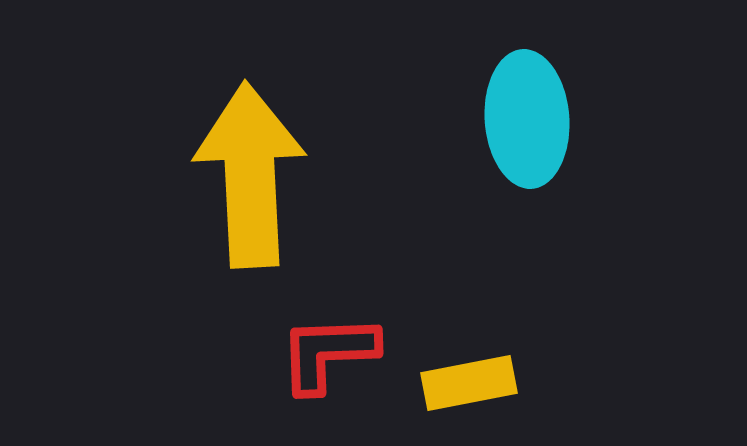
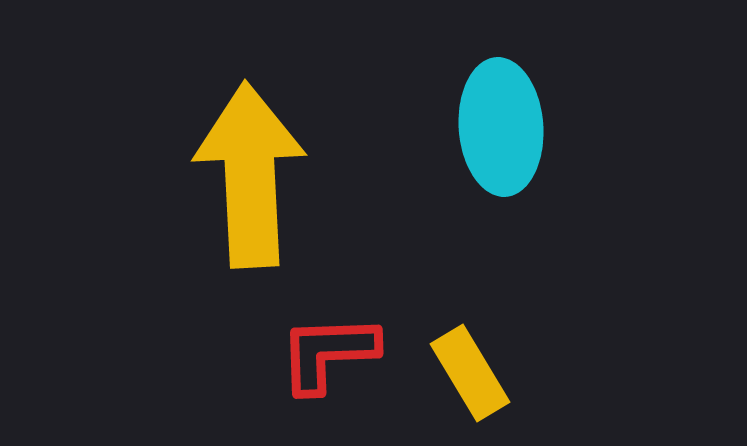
cyan ellipse: moved 26 px left, 8 px down
yellow rectangle: moved 1 px right, 10 px up; rotated 70 degrees clockwise
